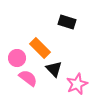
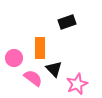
black rectangle: rotated 36 degrees counterclockwise
orange rectangle: rotated 45 degrees clockwise
pink circle: moved 3 px left
pink semicircle: moved 5 px right
